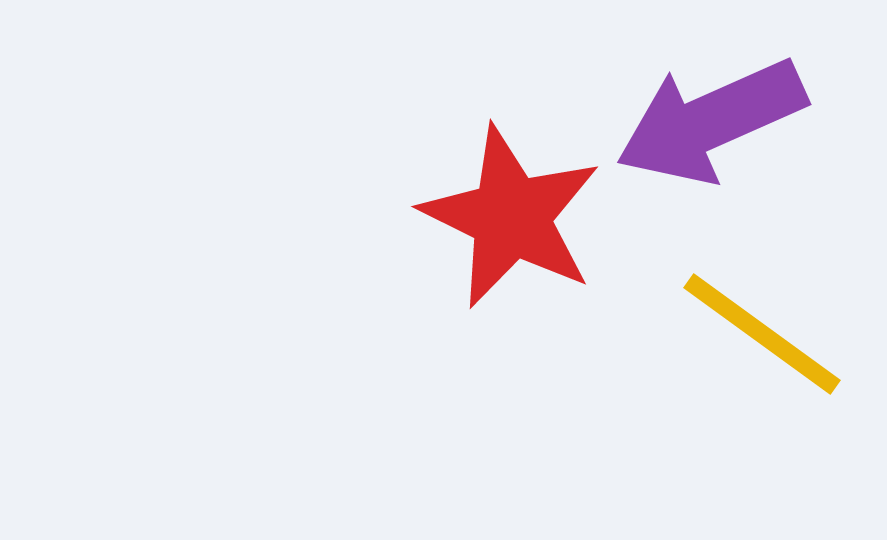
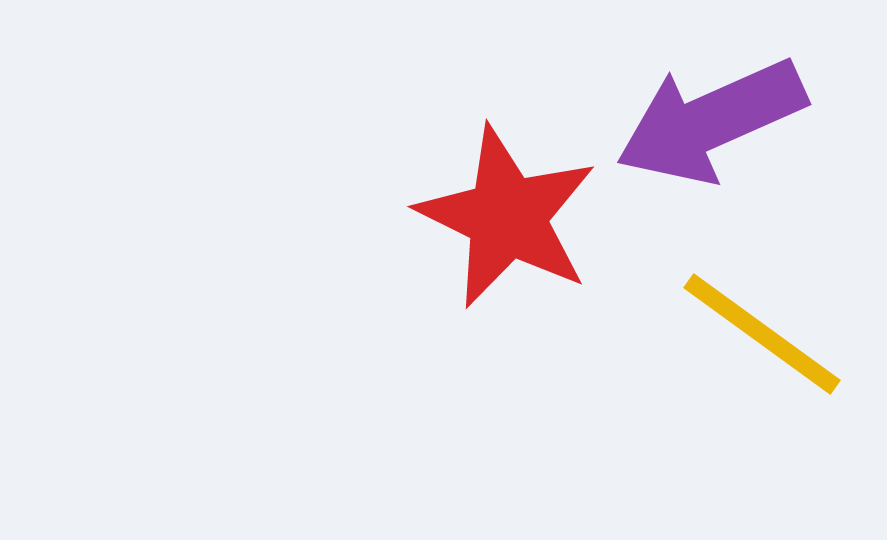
red star: moved 4 px left
